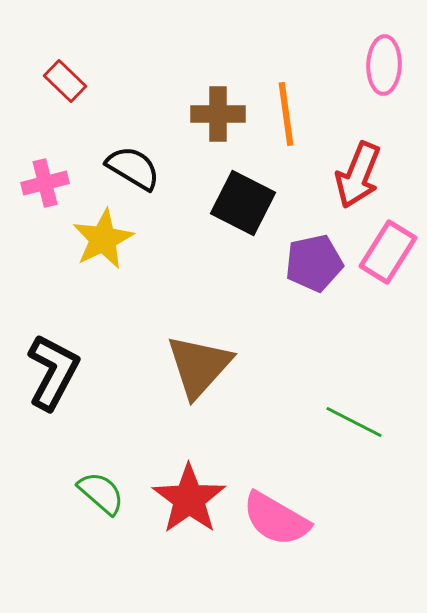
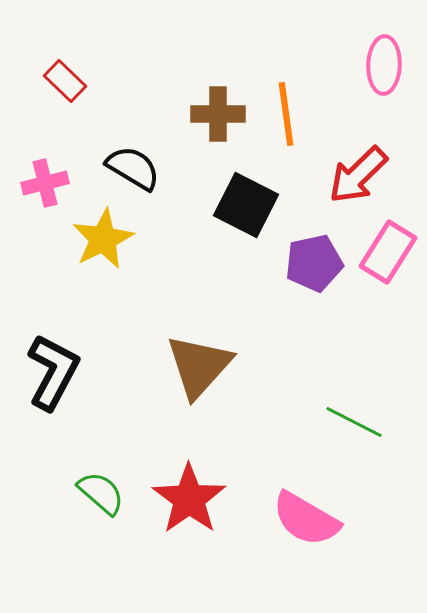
red arrow: rotated 24 degrees clockwise
black square: moved 3 px right, 2 px down
pink semicircle: moved 30 px right
